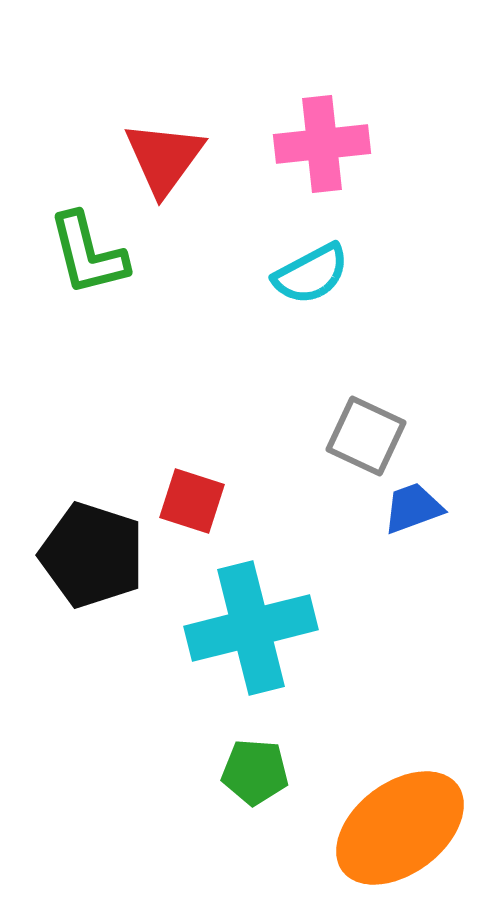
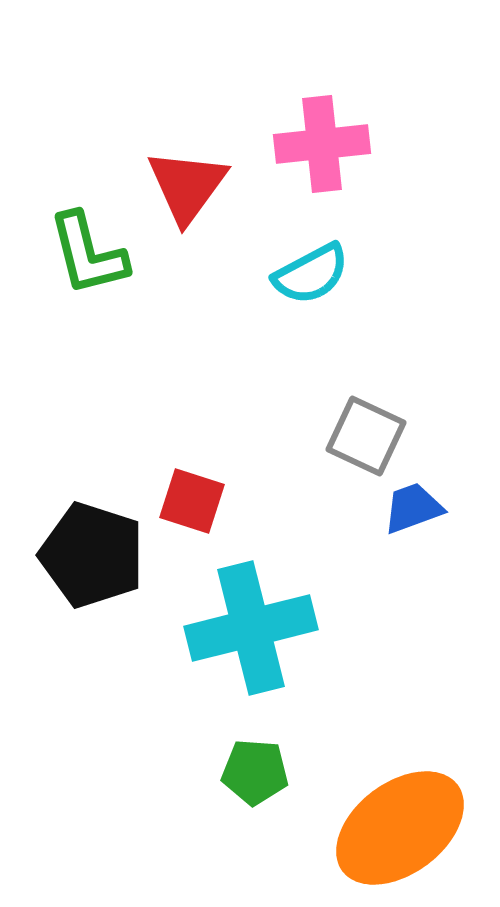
red triangle: moved 23 px right, 28 px down
